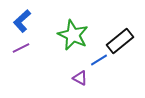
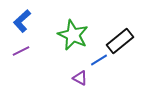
purple line: moved 3 px down
